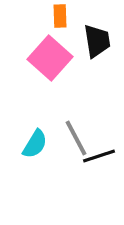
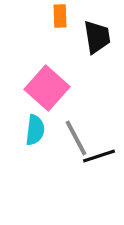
black trapezoid: moved 4 px up
pink square: moved 3 px left, 30 px down
cyan semicircle: moved 14 px up; rotated 24 degrees counterclockwise
